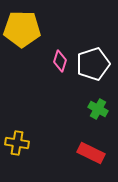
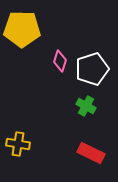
white pentagon: moved 1 px left, 5 px down
green cross: moved 12 px left, 3 px up
yellow cross: moved 1 px right, 1 px down
